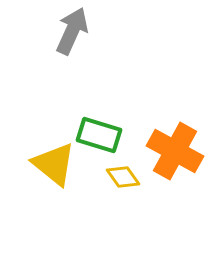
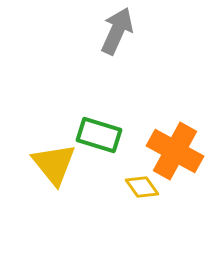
gray arrow: moved 45 px right
yellow triangle: rotated 12 degrees clockwise
yellow diamond: moved 19 px right, 10 px down
